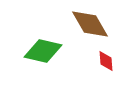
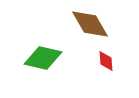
green diamond: moved 7 px down
